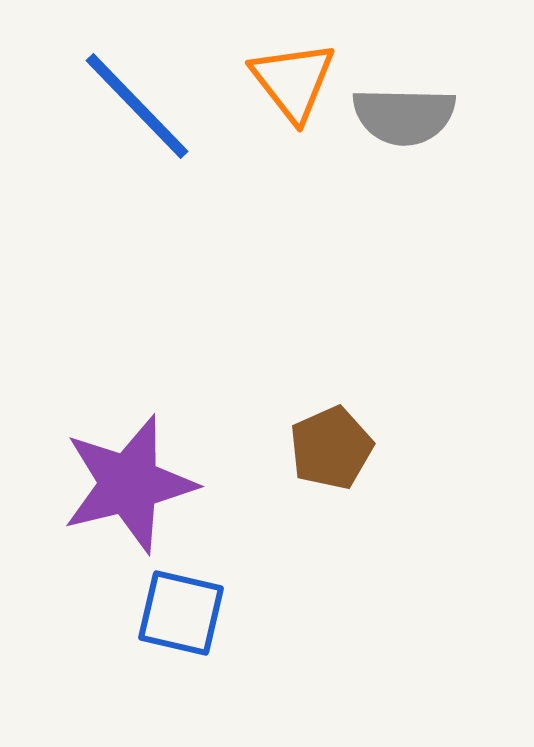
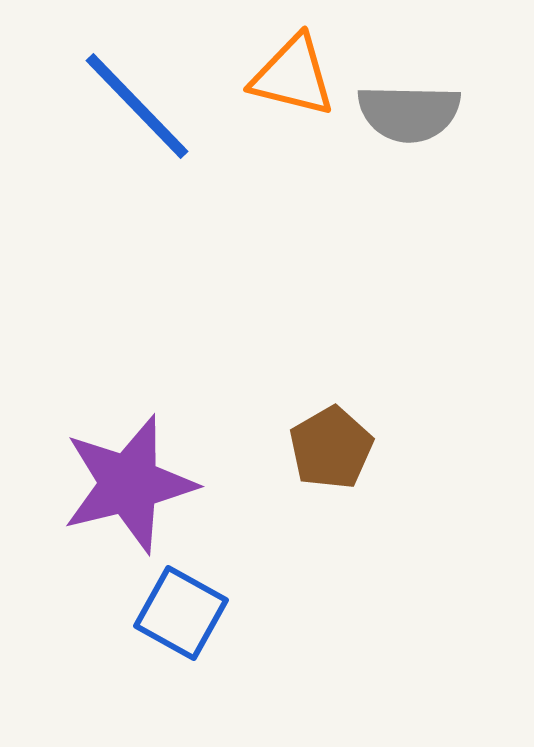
orange triangle: moved 5 px up; rotated 38 degrees counterclockwise
gray semicircle: moved 5 px right, 3 px up
brown pentagon: rotated 6 degrees counterclockwise
blue square: rotated 16 degrees clockwise
